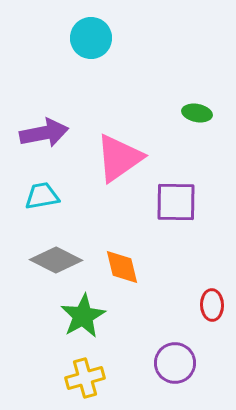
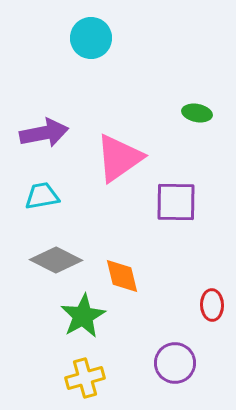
orange diamond: moved 9 px down
